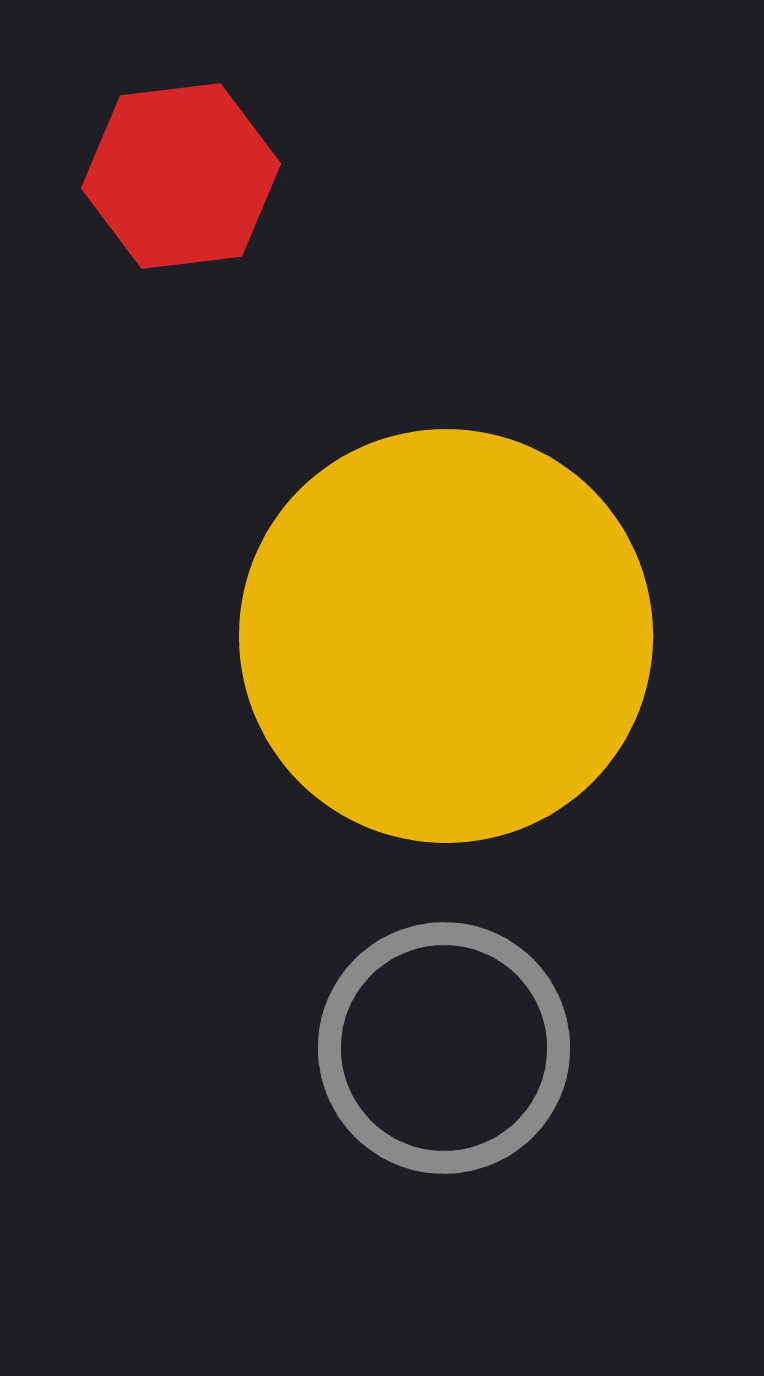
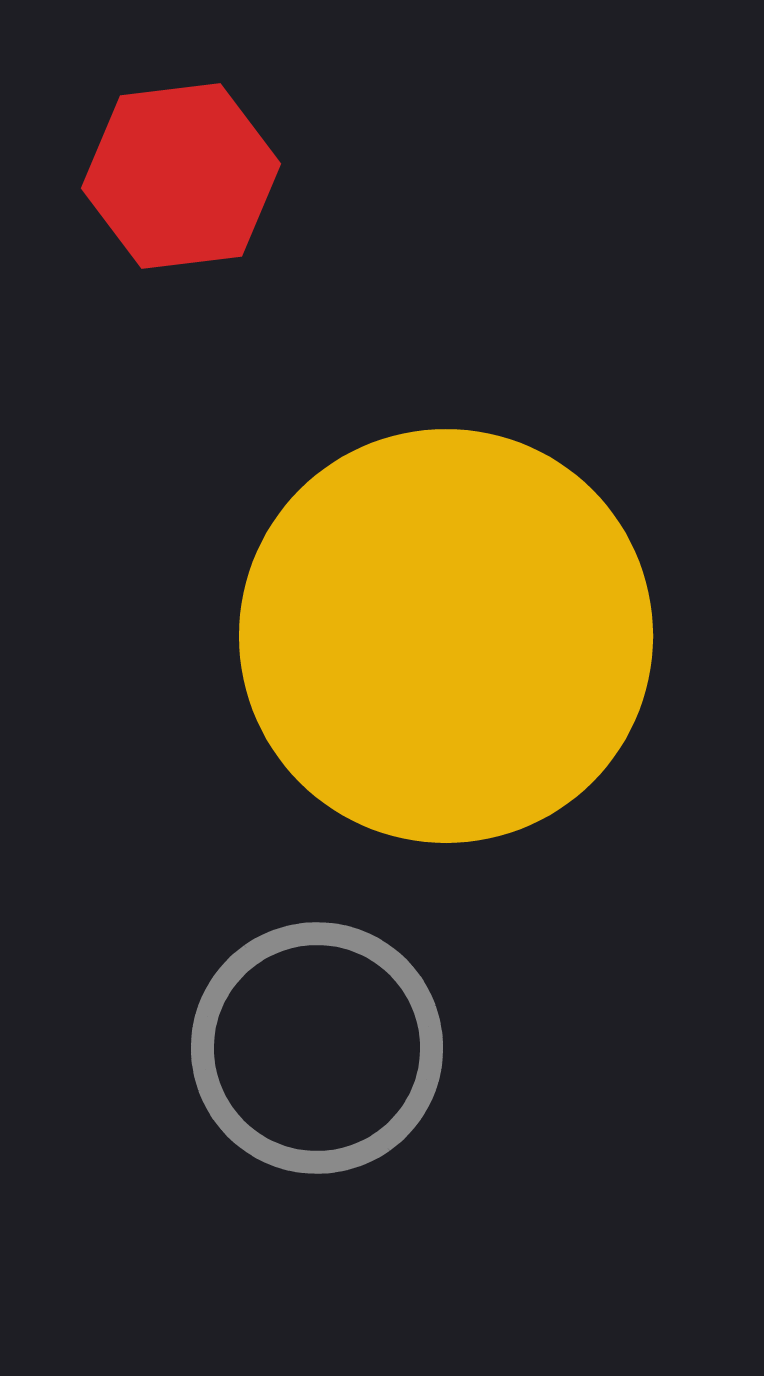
gray circle: moved 127 px left
